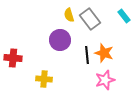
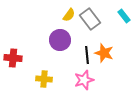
yellow semicircle: rotated 128 degrees counterclockwise
pink star: moved 21 px left
